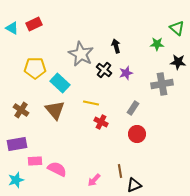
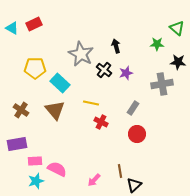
cyan star: moved 20 px right, 1 px down
black triangle: rotated 21 degrees counterclockwise
